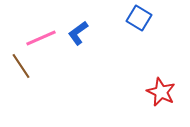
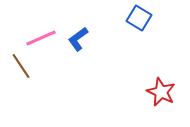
blue L-shape: moved 6 px down
